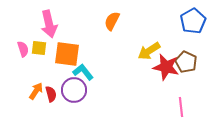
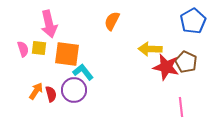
yellow arrow: moved 1 px right, 2 px up; rotated 35 degrees clockwise
